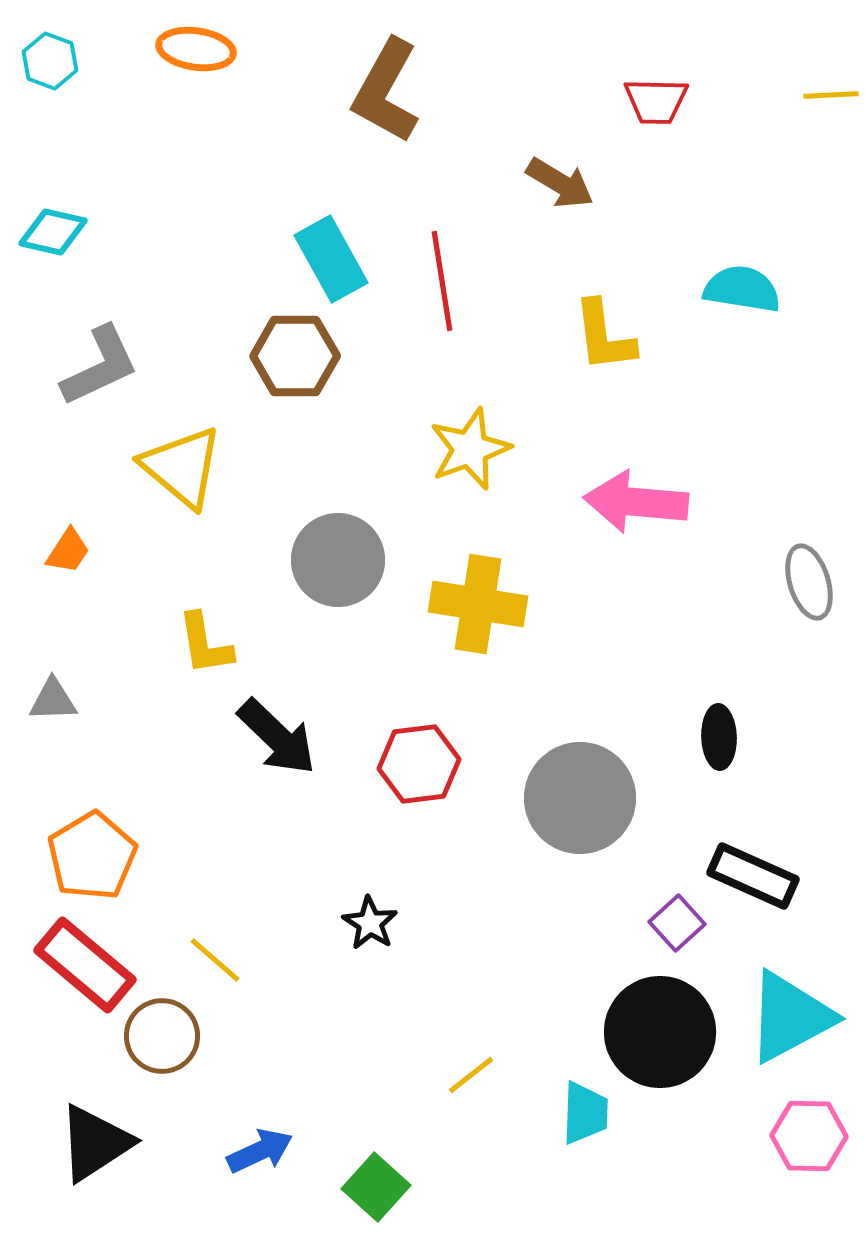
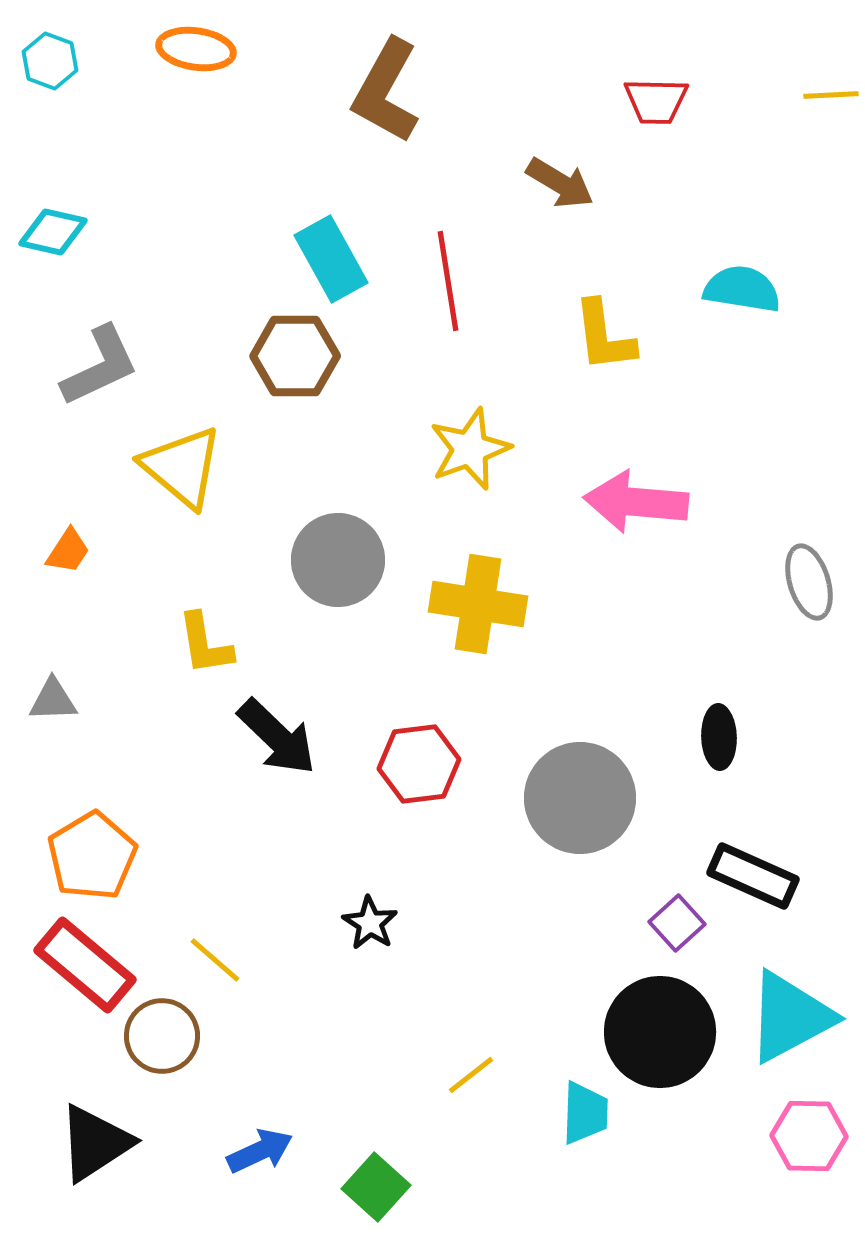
red line at (442, 281): moved 6 px right
